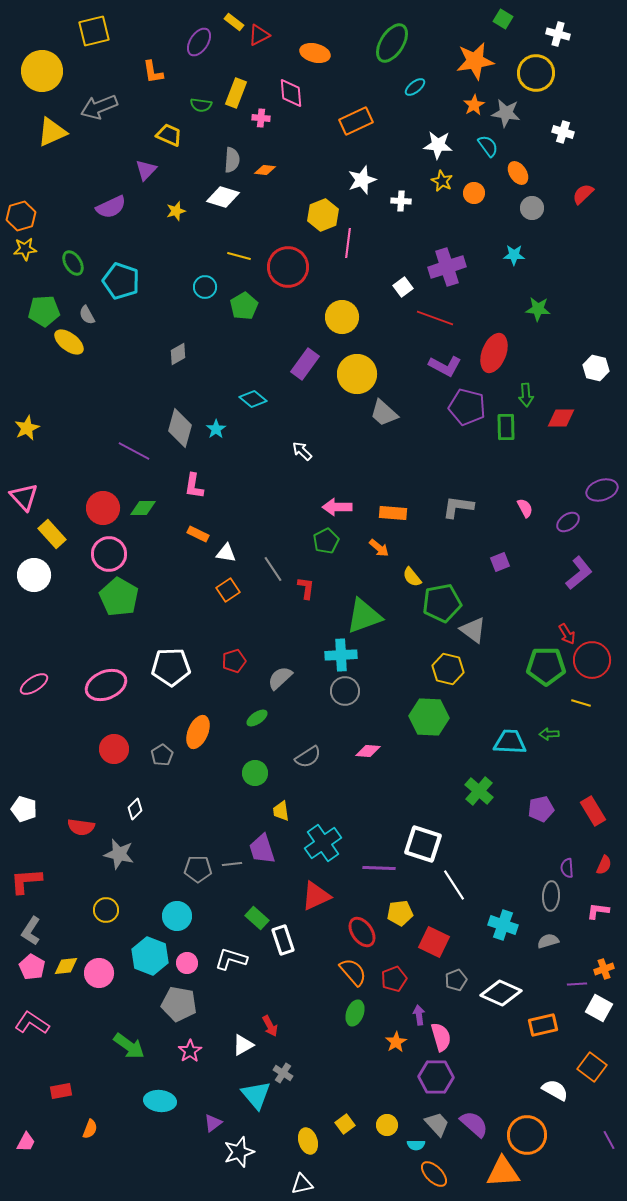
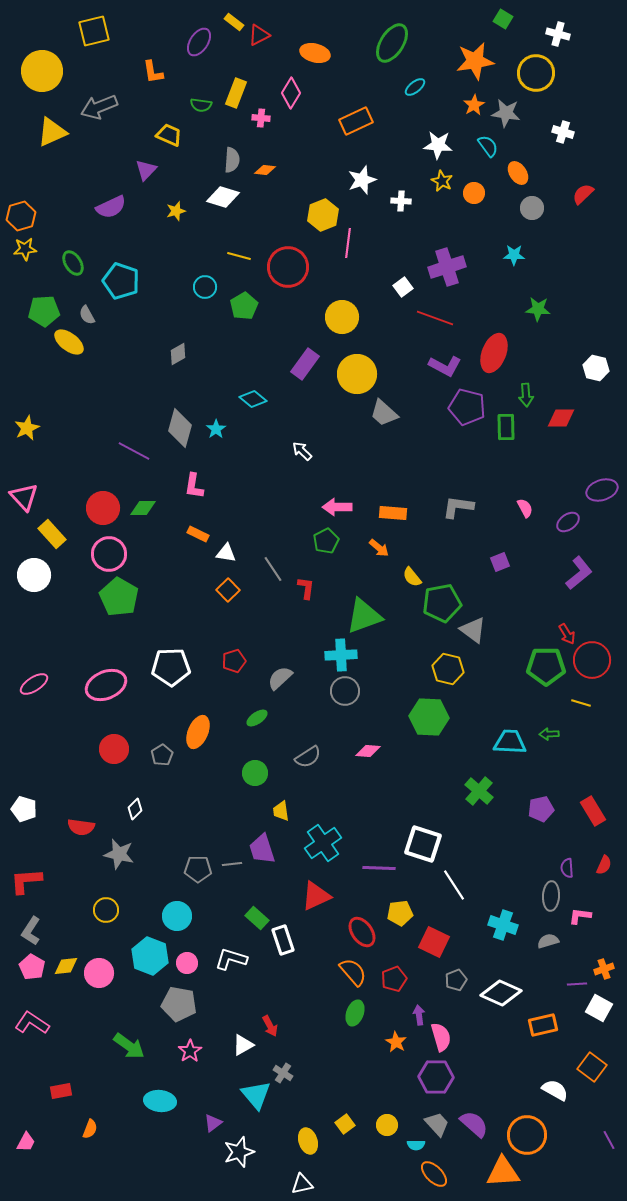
pink diamond at (291, 93): rotated 36 degrees clockwise
orange square at (228, 590): rotated 10 degrees counterclockwise
pink L-shape at (598, 911): moved 18 px left, 5 px down
orange star at (396, 1042): rotated 10 degrees counterclockwise
